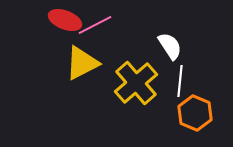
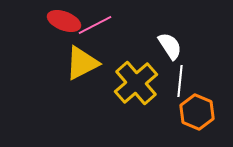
red ellipse: moved 1 px left, 1 px down
orange hexagon: moved 2 px right, 1 px up
